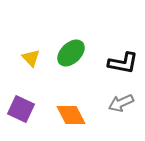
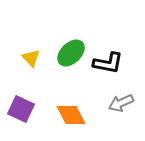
black L-shape: moved 15 px left
